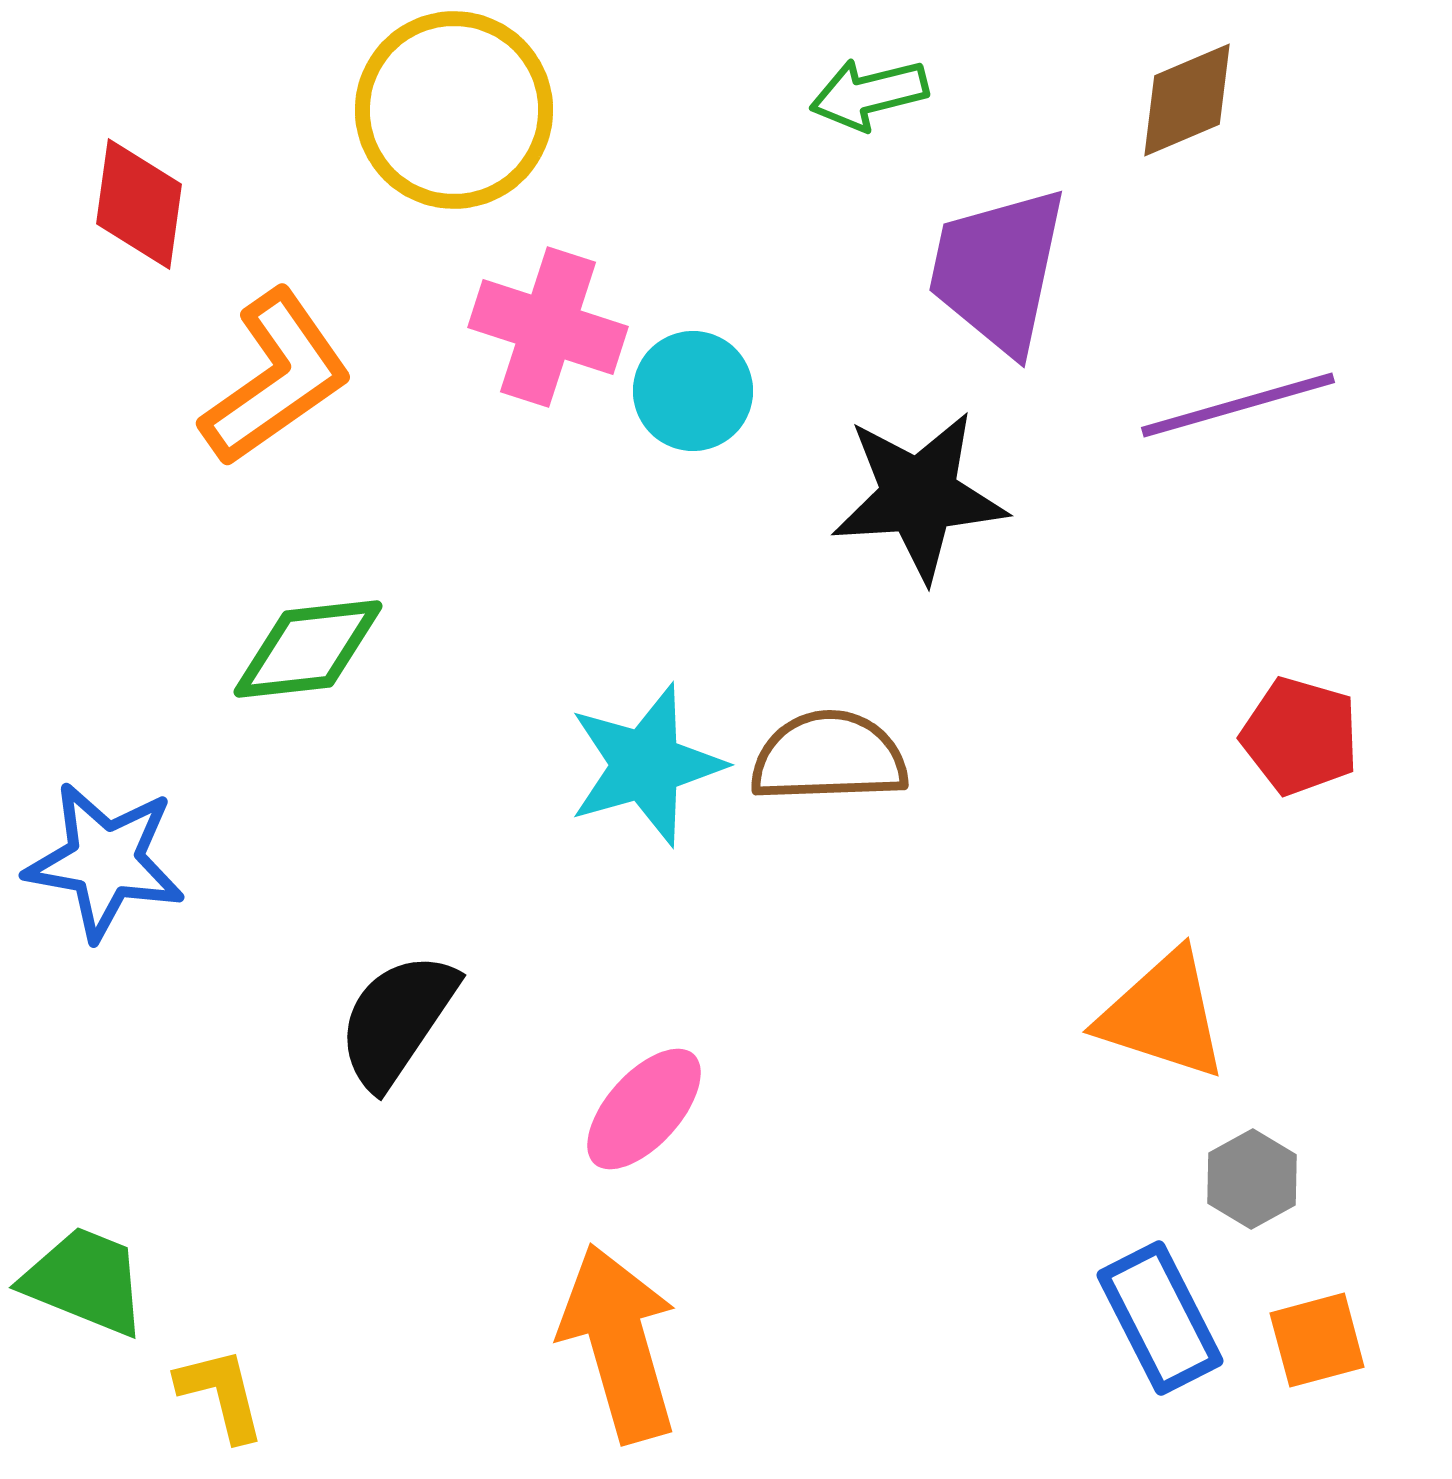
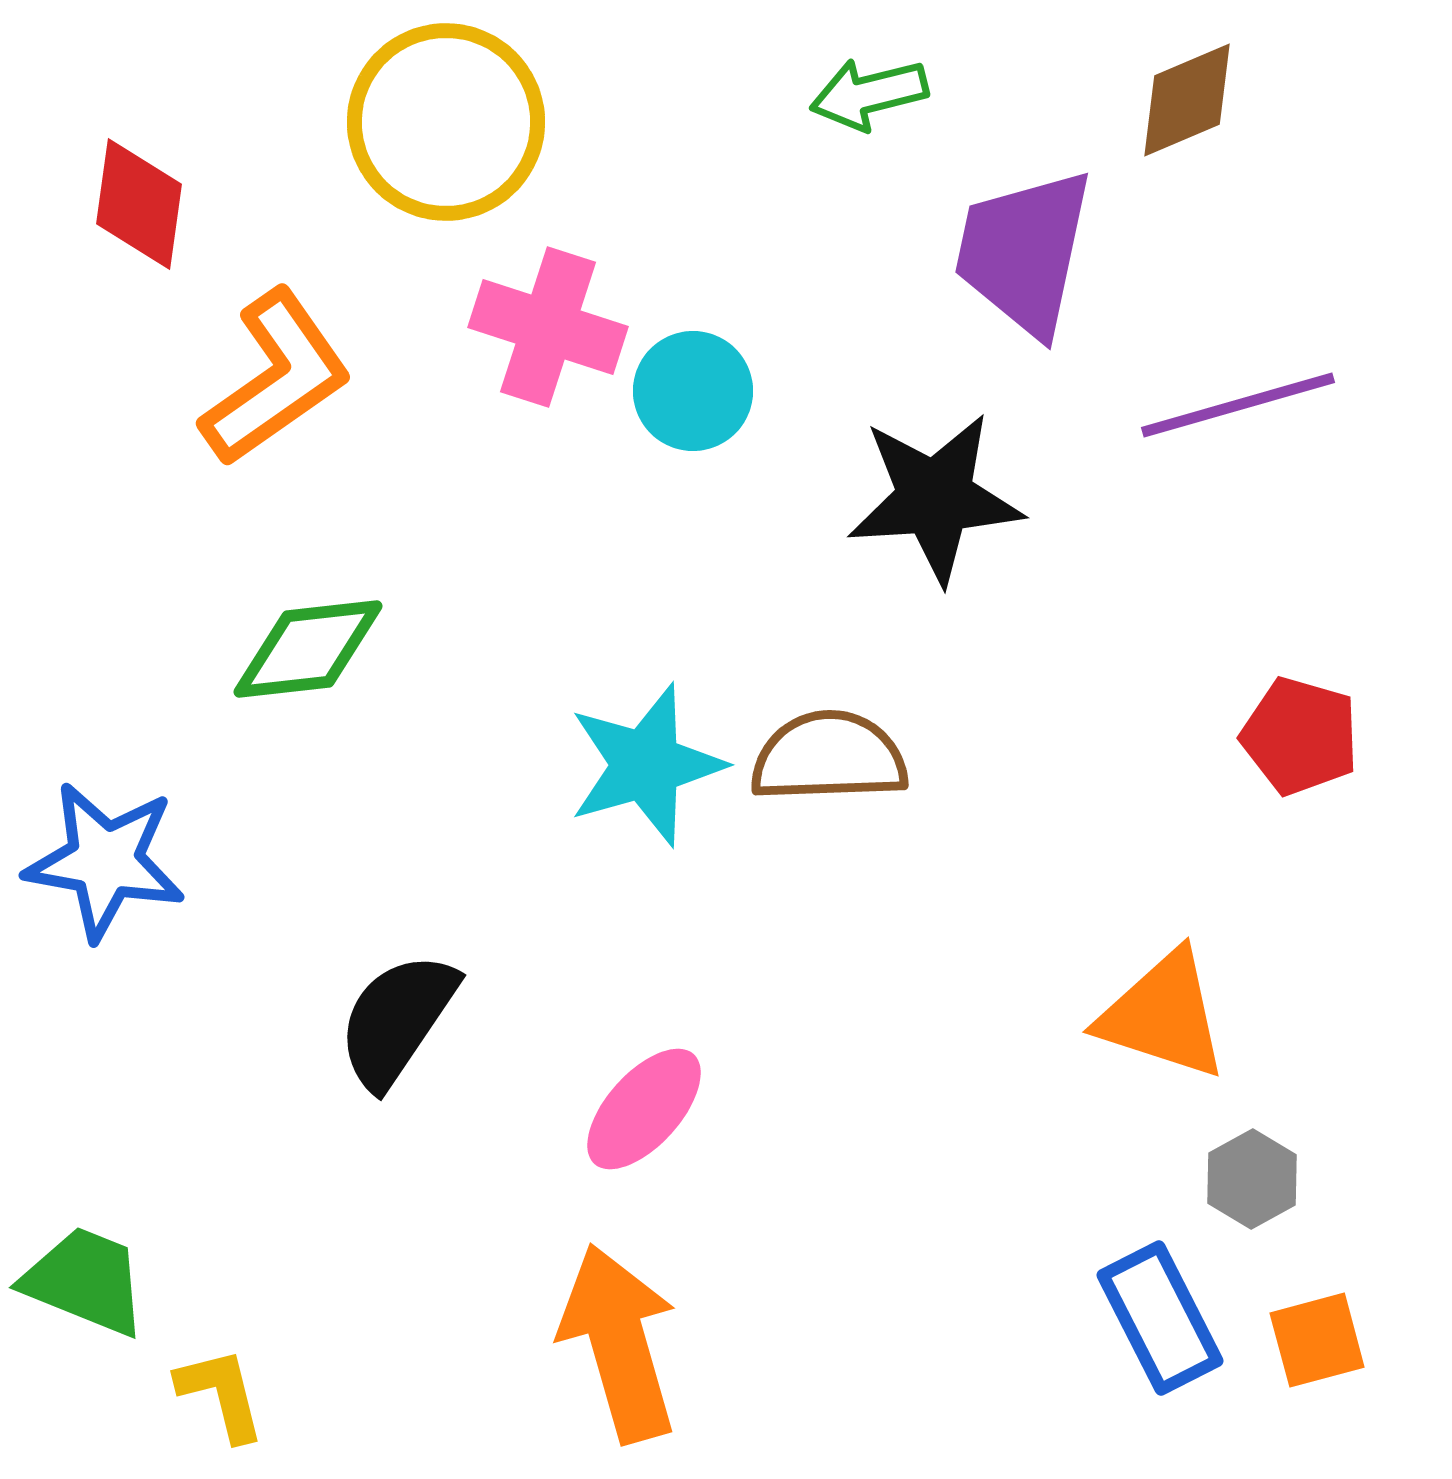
yellow circle: moved 8 px left, 12 px down
purple trapezoid: moved 26 px right, 18 px up
black star: moved 16 px right, 2 px down
